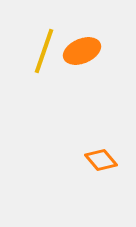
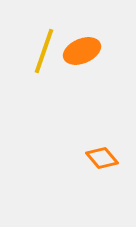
orange diamond: moved 1 px right, 2 px up
